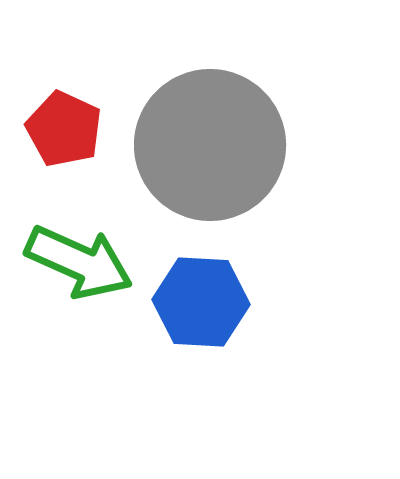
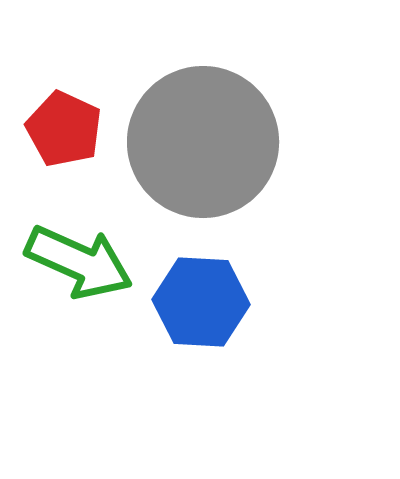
gray circle: moved 7 px left, 3 px up
